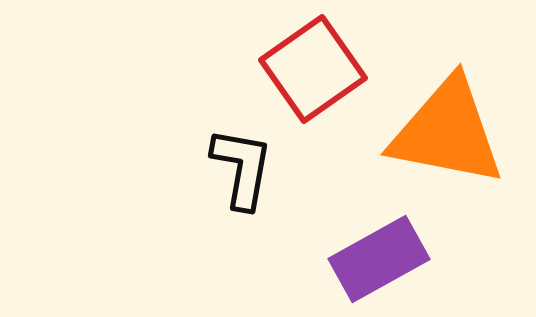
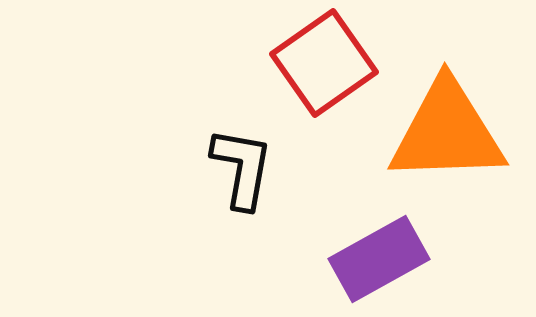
red square: moved 11 px right, 6 px up
orange triangle: rotated 13 degrees counterclockwise
